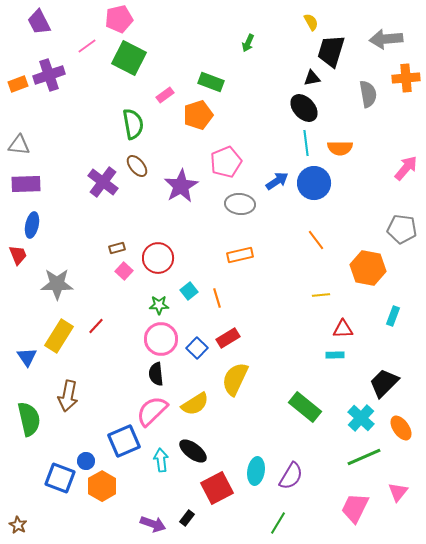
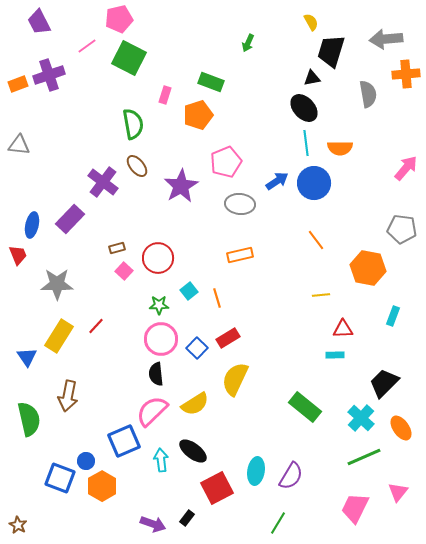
orange cross at (406, 78): moved 4 px up
pink rectangle at (165, 95): rotated 36 degrees counterclockwise
purple rectangle at (26, 184): moved 44 px right, 35 px down; rotated 44 degrees counterclockwise
